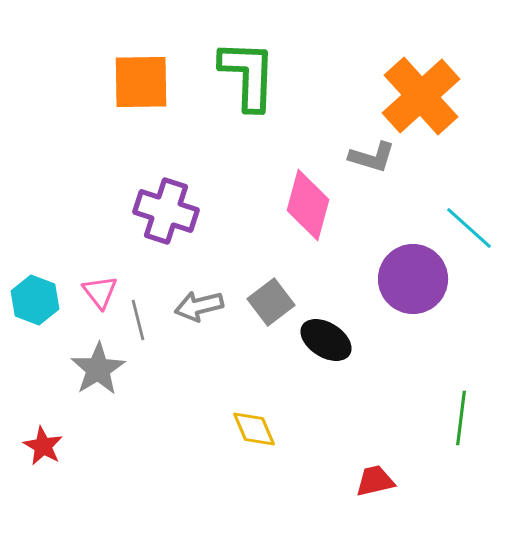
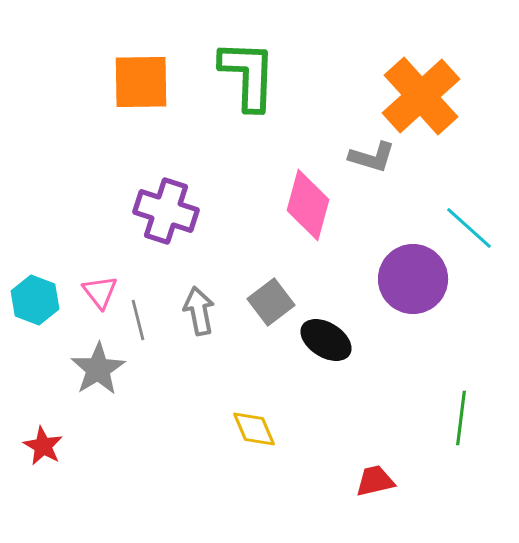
gray arrow: moved 5 px down; rotated 93 degrees clockwise
